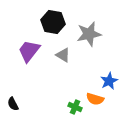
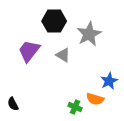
black hexagon: moved 1 px right, 1 px up; rotated 10 degrees counterclockwise
gray star: rotated 15 degrees counterclockwise
